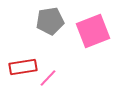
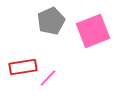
gray pentagon: moved 1 px right; rotated 16 degrees counterclockwise
